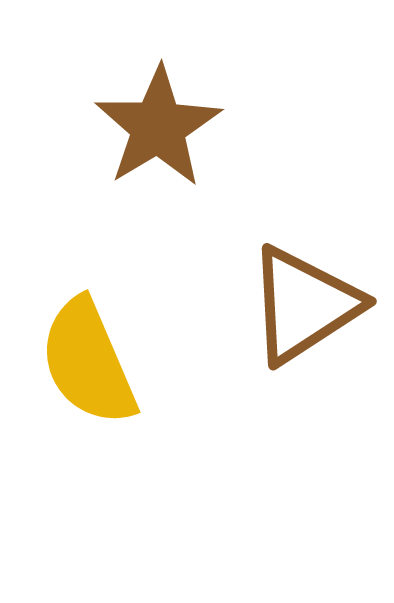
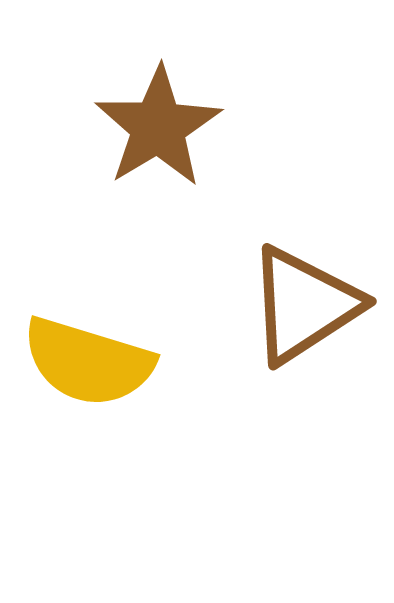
yellow semicircle: rotated 50 degrees counterclockwise
